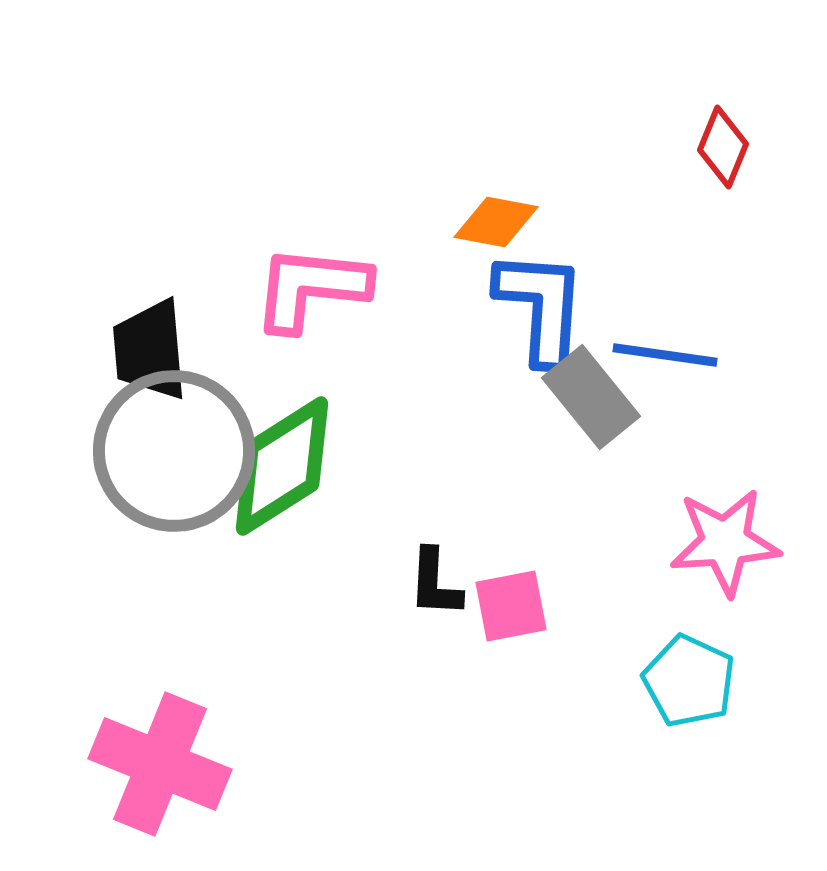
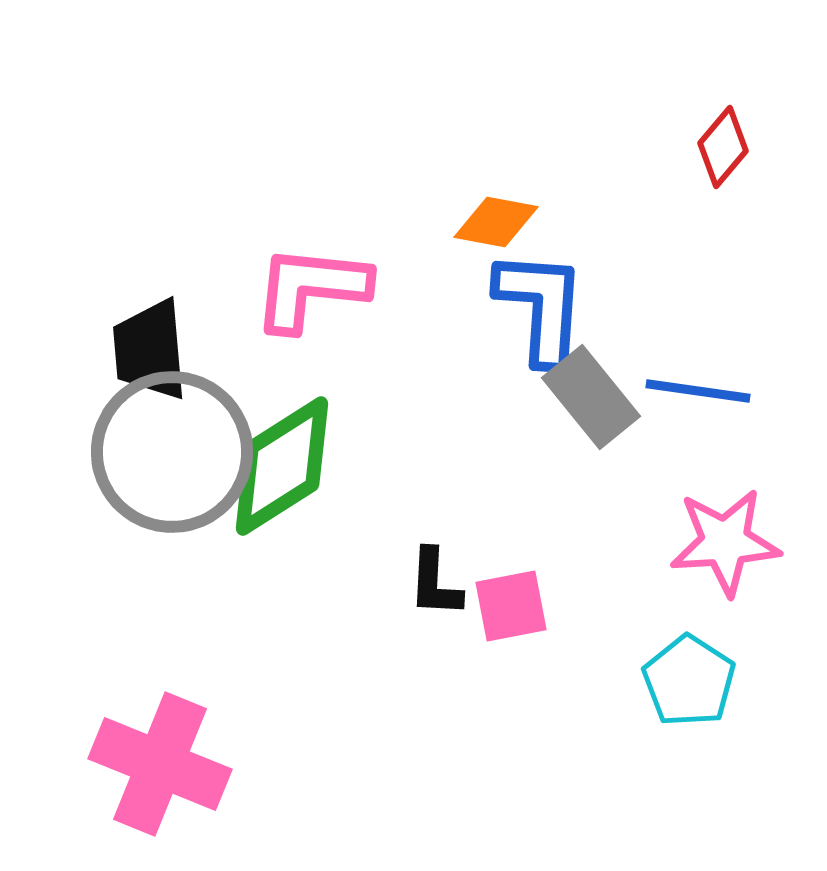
red diamond: rotated 18 degrees clockwise
blue line: moved 33 px right, 36 px down
gray circle: moved 2 px left, 1 px down
cyan pentagon: rotated 8 degrees clockwise
